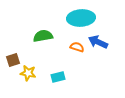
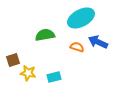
cyan ellipse: rotated 24 degrees counterclockwise
green semicircle: moved 2 px right, 1 px up
cyan rectangle: moved 4 px left
